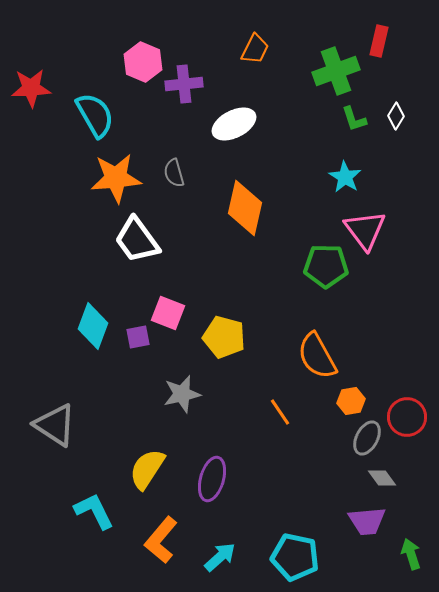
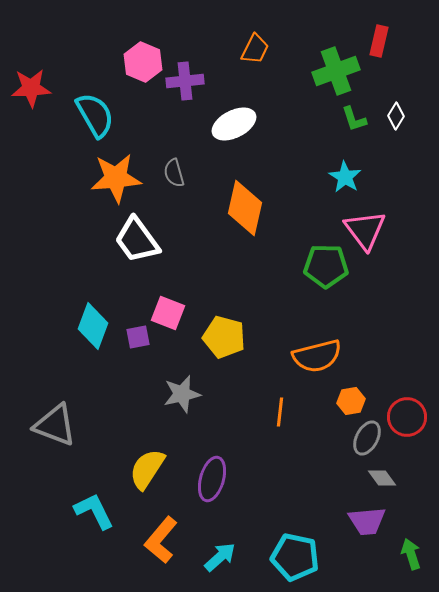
purple cross: moved 1 px right, 3 px up
orange semicircle: rotated 75 degrees counterclockwise
orange line: rotated 40 degrees clockwise
gray triangle: rotated 12 degrees counterclockwise
